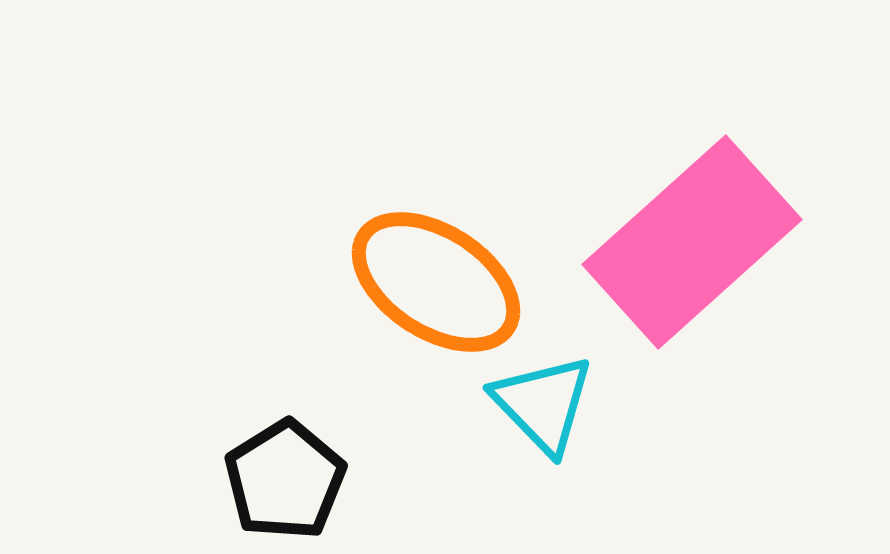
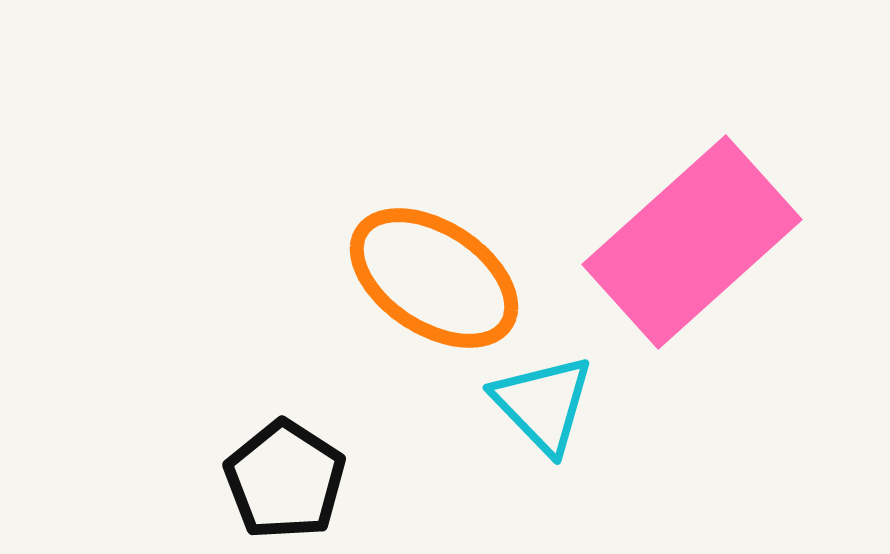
orange ellipse: moved 2 px left, 4 px up
black pentagon: rotated 7 degrees counterclockwise
